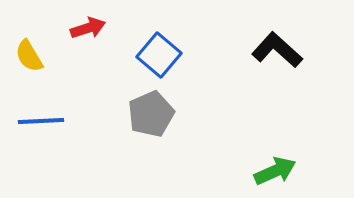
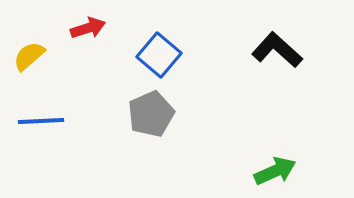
yellow semicircle: rotated 80 degrees clockwise
